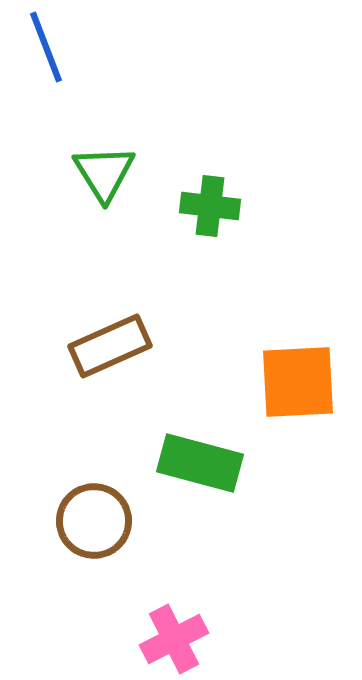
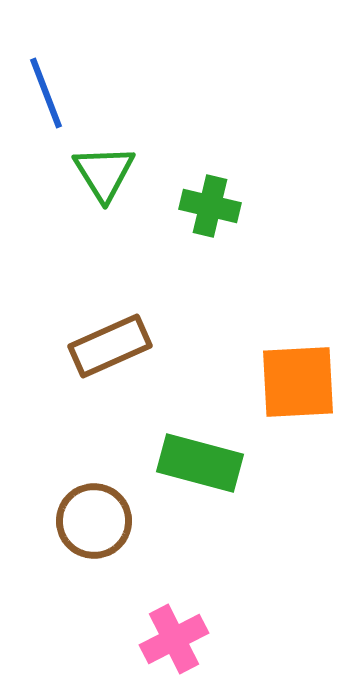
blue line: moved 46 px down
green cross: rotated 6 degrees clockwise
